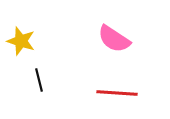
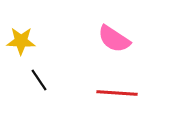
yellow star: rotated 16 degrees counterclockwise
black line: rotated 20 degrees counterclockwise
